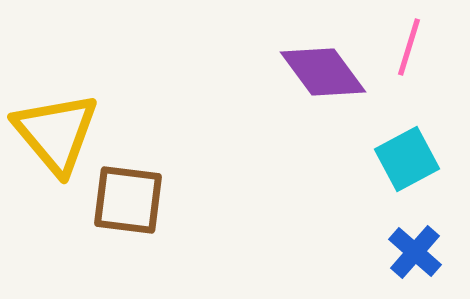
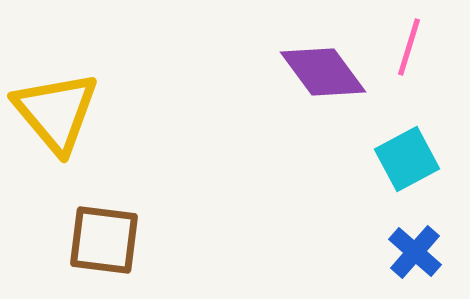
yellow triangle: moved 21 px up
brown square: moved 24 px left, 40 px down
